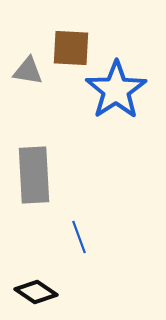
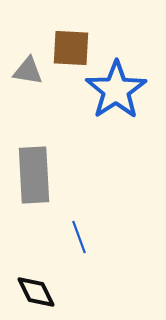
black diamond: rotated 30 degrees clockwise
